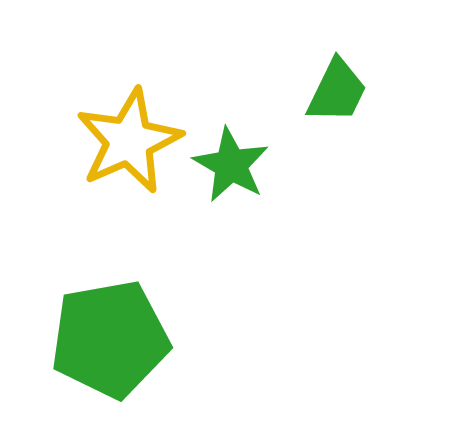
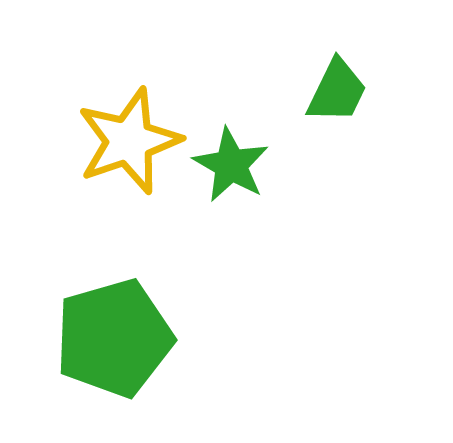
yellow star: rotated 5 degrees clockwise
green pentagon: moved 4 px right, 1 px up; rotated 6 degrees counterclockwise
